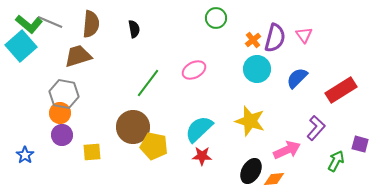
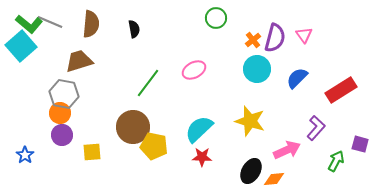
brown trapezoid: moved 1 px right, 5 px down
red star: moved 1 px down
